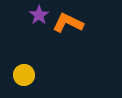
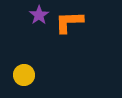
orange L-shape: moved 1 px right, 1 px up; rotated 28 degrees counterclockwise
